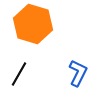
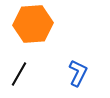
orange hexagon: rotated 21 degrees counterclockwise
